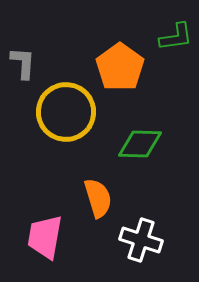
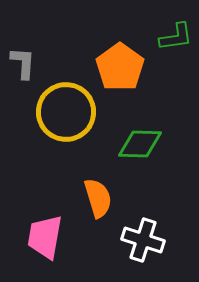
white cross: moved 2 px right
